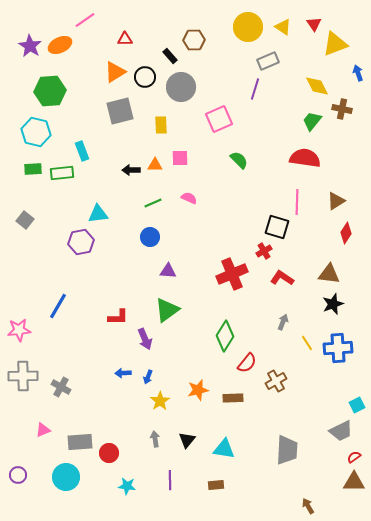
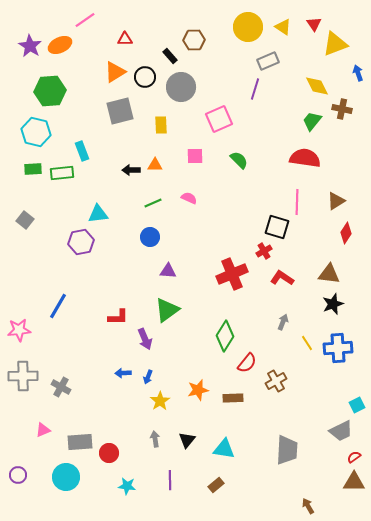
pink square at (180, 158): moved 15 px right, 2 px up
brown rectangle at (216, 485): rotated 35 degrees counterclockwise
